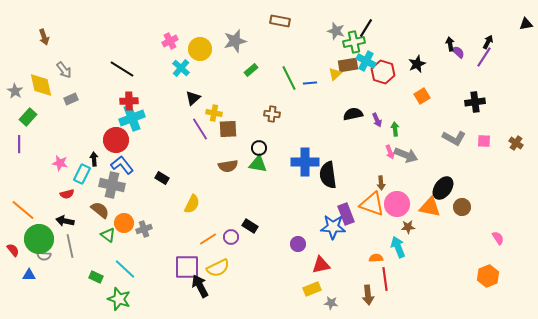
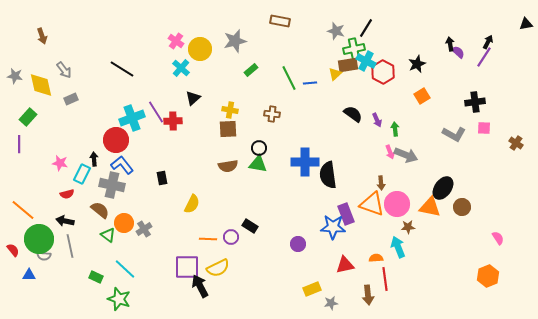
brown arrow at (44, 37): moved 2 px left, 1 px up
pink cross at (170, 41): moved 6 px right; rotated 28 degrees counterclockwise
green cross at (354, 42): moved 7 px down
red hexagon at (383, 72): rotated 10 degrees clockwise
gray star at (15, 91): moved 15 px up; rotated 21 degrees counterclockwise
red cross at (129, 101): moved 44 px right, 20 px down
yellow cross at (214, 113): moved 16 px right, 3 px up
black semicircle at (353, 114): rotated 48 degrees clockwise
purple line at (200, 129): moved 44 px left, 17 px up
gray L-shape at (454, 138): moved 4 px up
pink square at (484, 141): moved 13 px up
black rectangle at (162, 178): rotated 48 degrees clockwise
gray cross at (144, 229): rotated 14 degrees counterclockwise
orange line at (208, 239): rotated 36 degrees clockwise
red triangle at (321, 265): moved 24 px right
gray star at (331, 303): rotated 16 degrees counterclockwise
